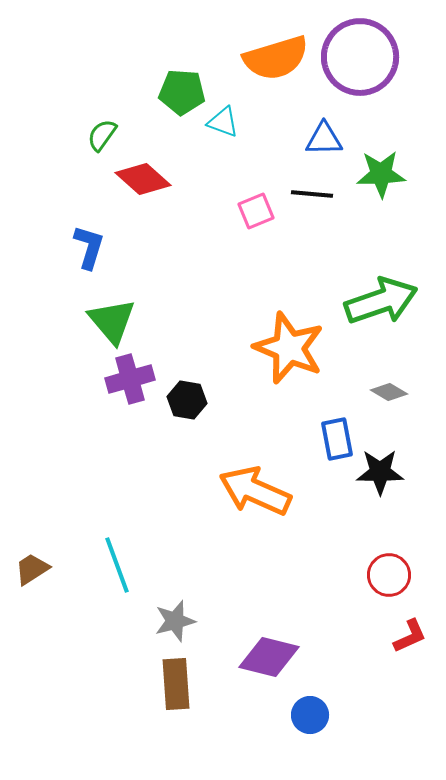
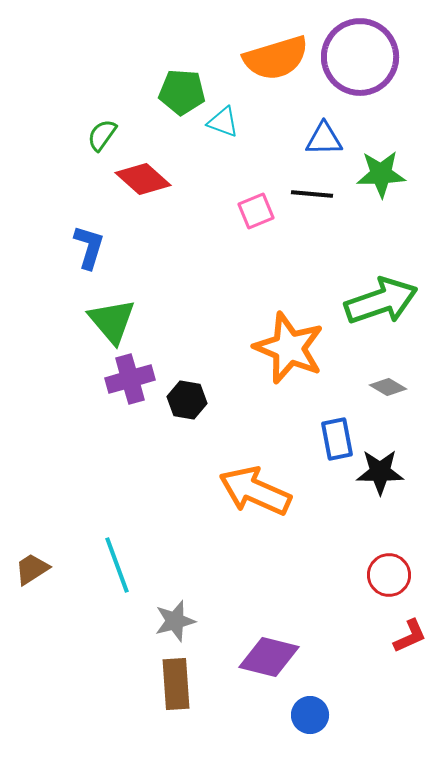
gray diamond: moved 1 px left, 5 px up
